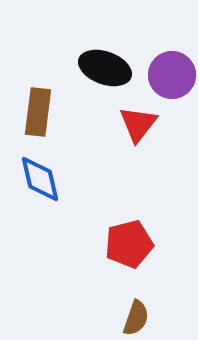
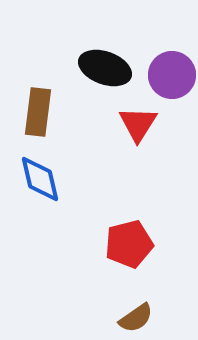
red triangle: rotated 6 degrees counterclockwise
brown semicircle: rotated 36 degrees clockwise
